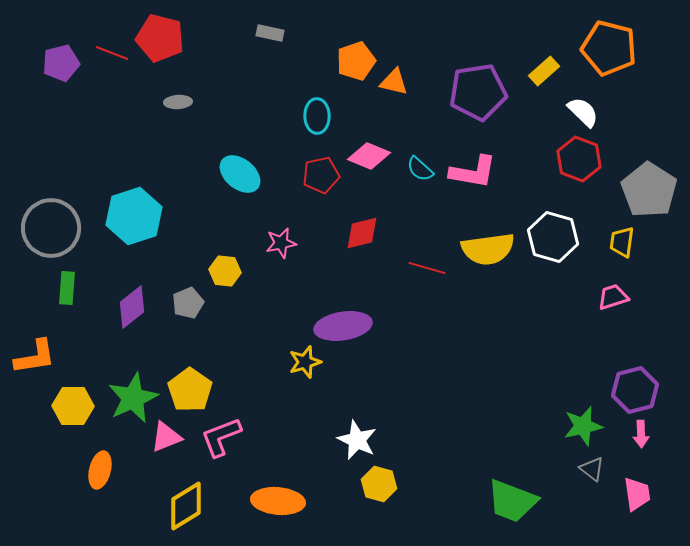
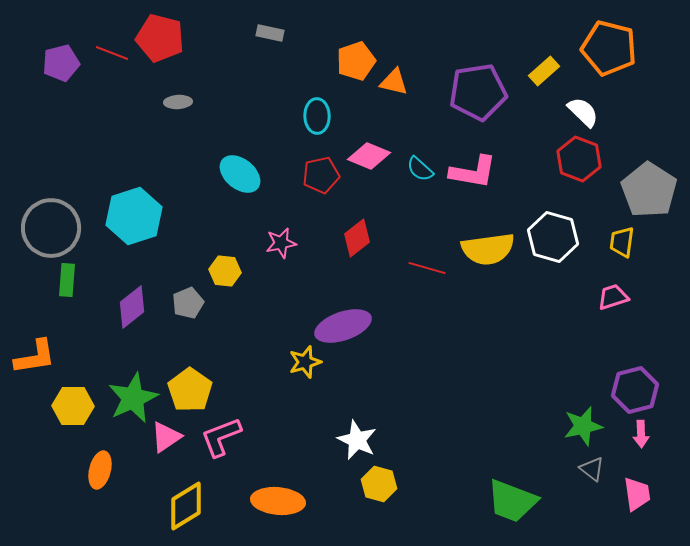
red diamond at (362, 233): moved 5 px left, 5 px down; rotated 24 degrees counterclockwise
green rectangle at (67, 288): moved 8 px up
purple ellipse at (343, 326): rotated 10 degrees counterclockwise
pink triangle at (166, 437): rotated 12 degrees counterclockwise
